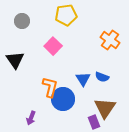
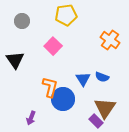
purple rectangle: moved 2 px right, 1 px up; rotated 24 degrees counterclockwise
